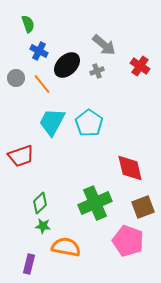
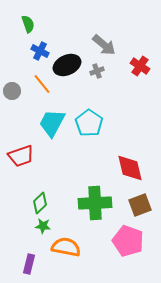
blue cross: moved 1 px right
black ellipse: rotated 20 degrees clockwise
gray circle: moved 4 px left, 13 px down
cyan trapezoid: moved 1 px down
green cross: rotated 20 degrees clockwise
brown square: moved 3 px left, 2 px up
